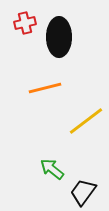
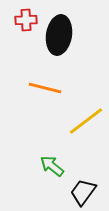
red cross: moved 1 px right, 3 px up; rotated 10 degrees clockwise
black ellipse: moved 2 px up; rotated 9 degrees clockwise
orange line: rotated 28 degrees clockwise
green arrow: moved 3 px up
